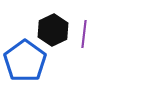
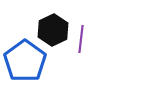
purple line: moved 3 px left, 5 px down
